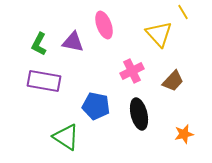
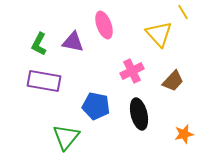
green triangle: rotated 36 degrees clockwise
